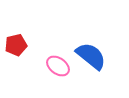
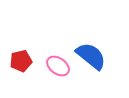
red pentagon: moved 5 px right, 16 px down
